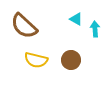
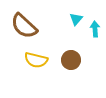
cyan triangle: rotated 40 degrees clockwise
